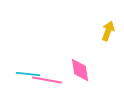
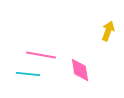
pink line: moved 6 px left, 25 px up
